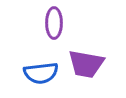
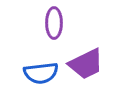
purple trapezoid: rotated 36 degrees counterclockwise
